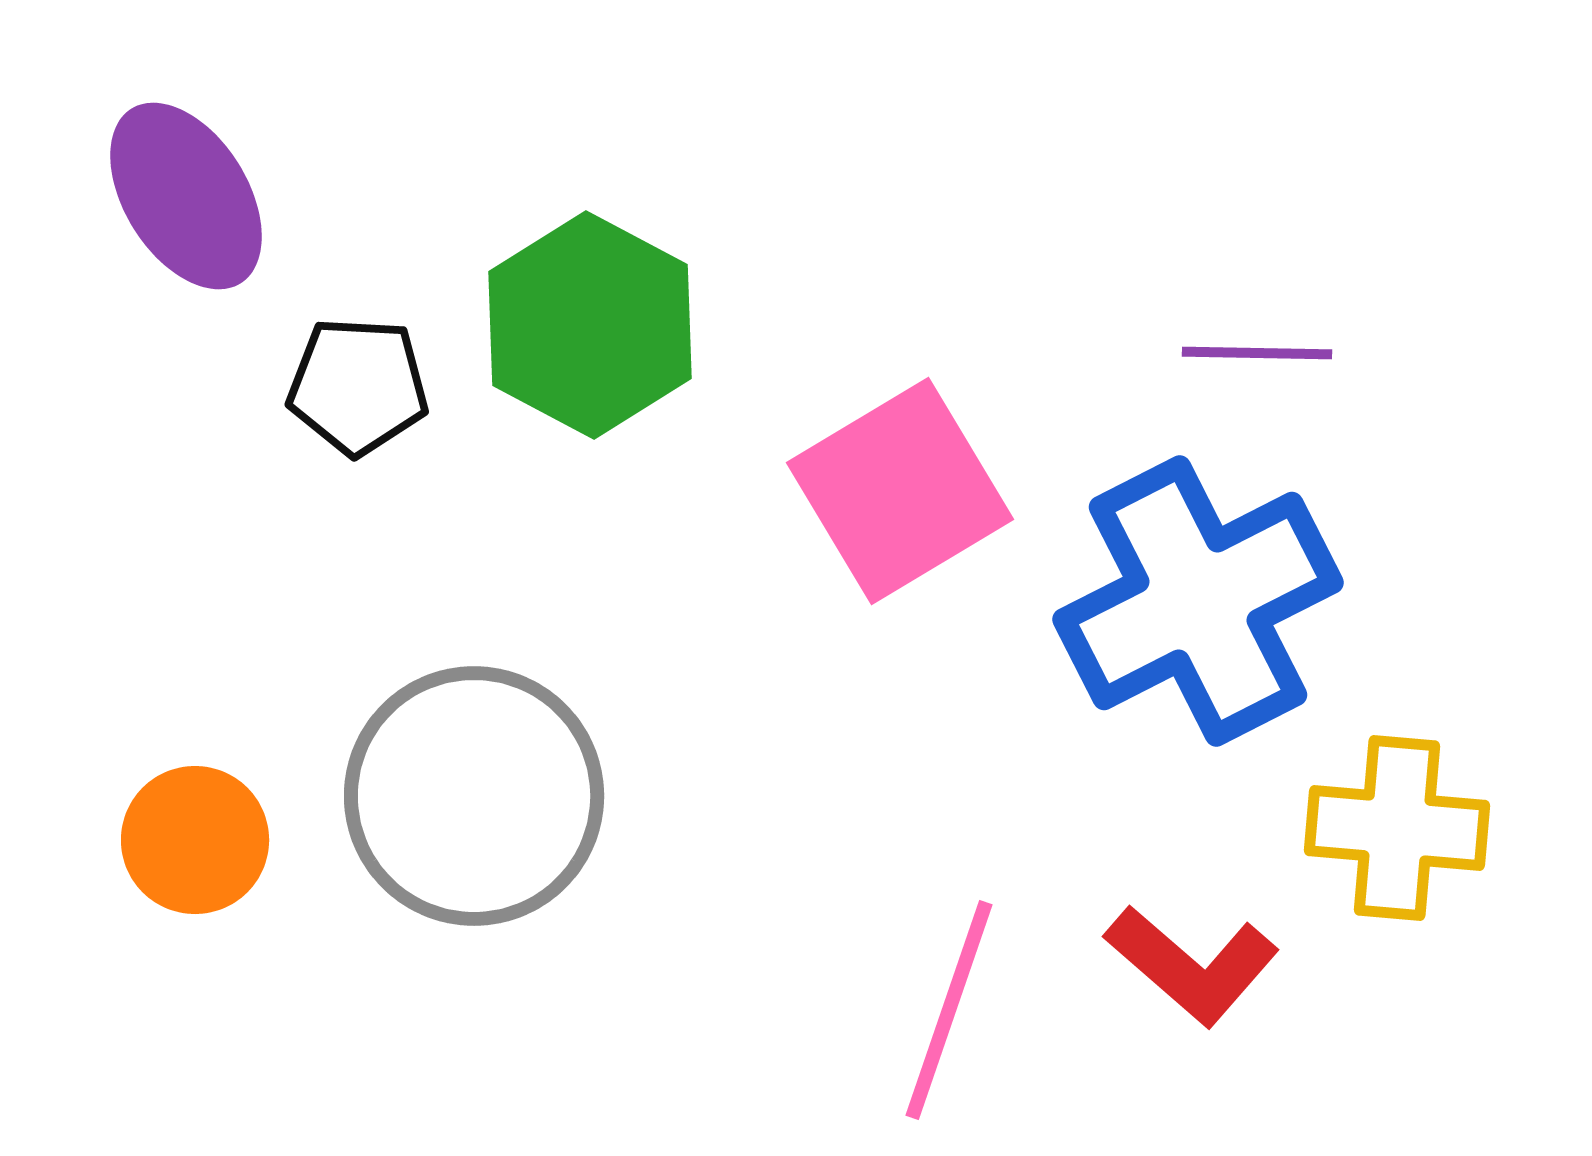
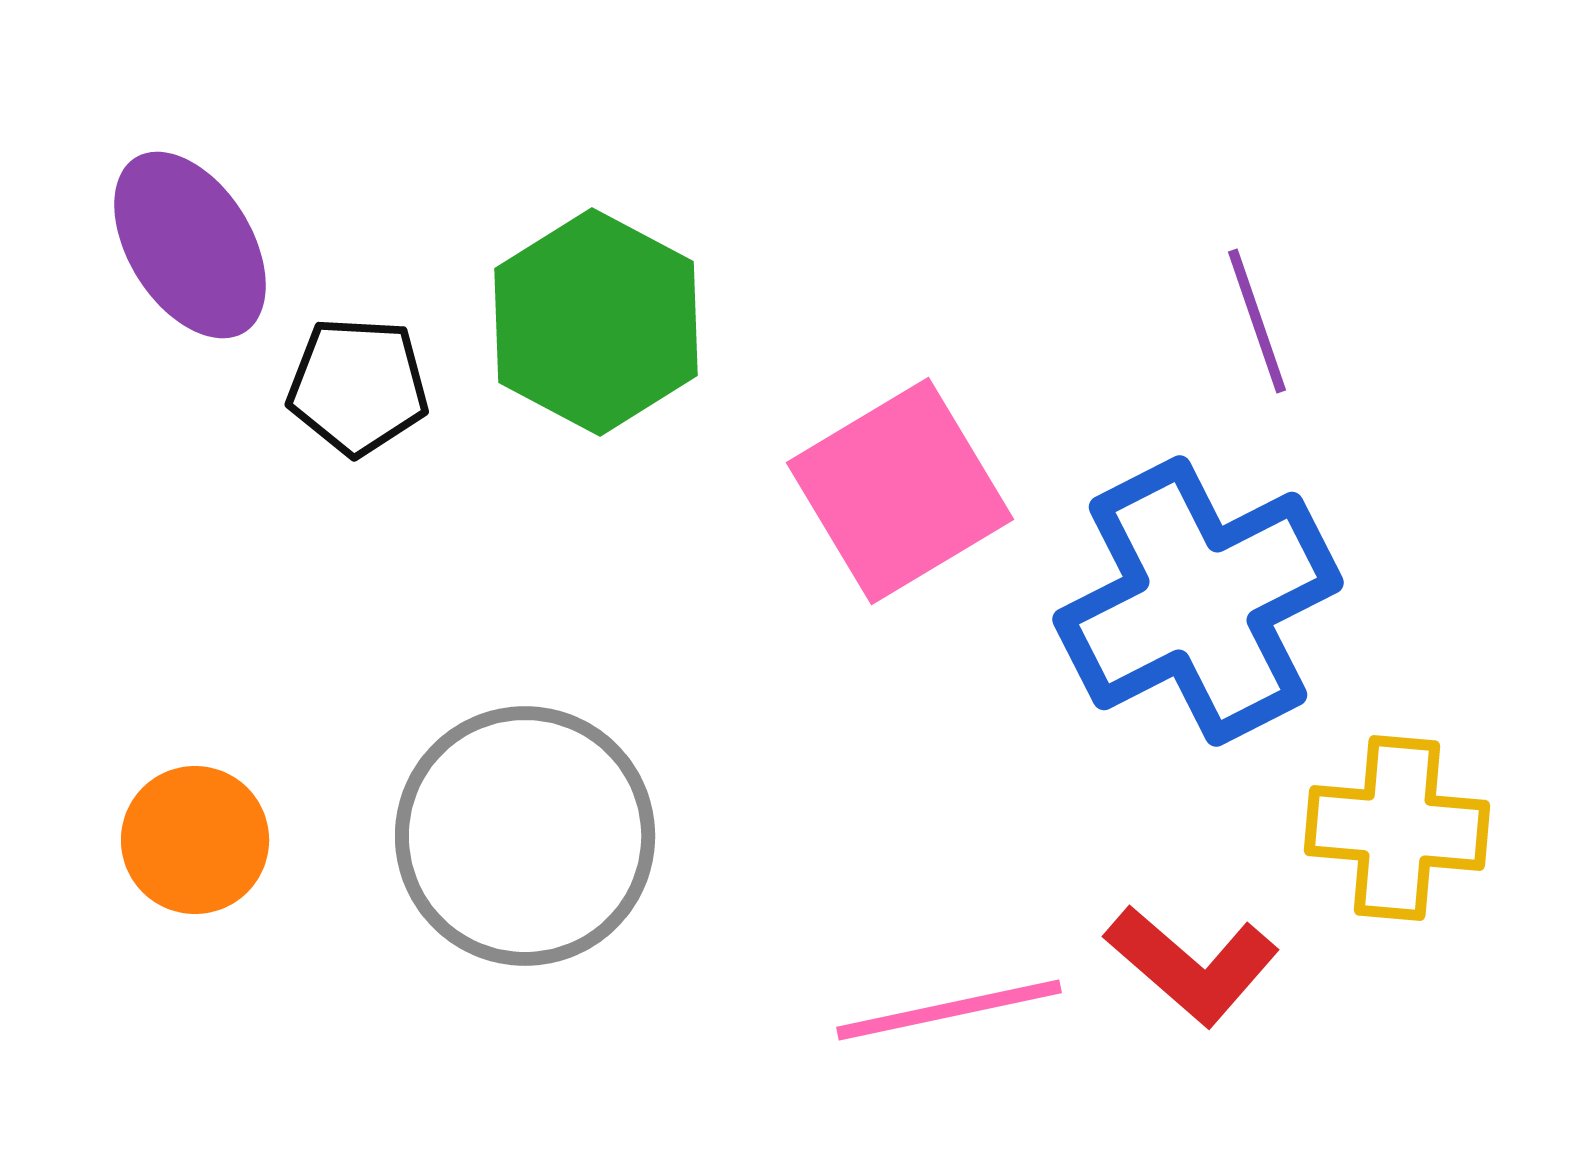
purple ellipse: moved 4 px right, 49 px down
green hexagon: moved 6 px right, 3 px up
purple line: moved 32 px up; rotated 70 degrees clockwise
gray circle: moved 51 px right, 40 px down
pink line: rotated 59 degrees clockwise
